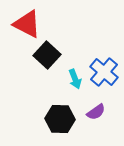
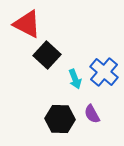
purple semicircle: moved 4 px left, 2 px down; rotated 96 degrees clockwise
